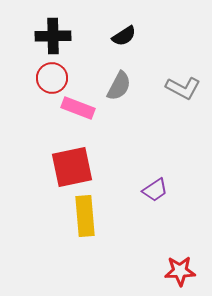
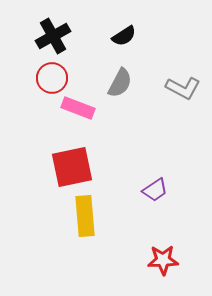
black cross: rotated 28 degrees counterclockwise
gray semicircle: moved 1 px right, 3 px up
red star: moved 17 px left, 11 px up
